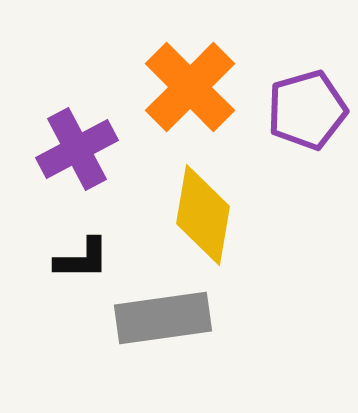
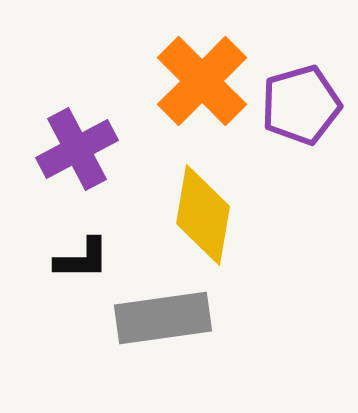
orange cross: moved 12 px right, 6 px up
purple pentagon: moved 6 px left, 5 px up
